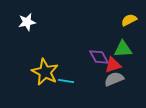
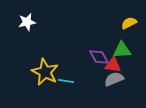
yellow semicircle: moved 3 px down
green triangle: moved 1 px left, 1 px down
red triangle: rotated 24 degrees clockwise
